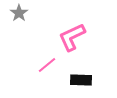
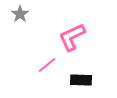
gray star: moved 1 px right, 1 px down
